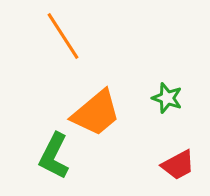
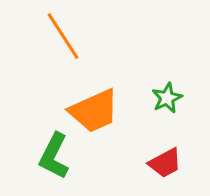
green star: rotated 28 degrees clockwise
orange trapezoid: moved 2 px left, 2 px up; rotated 16 degrees clockwise
red trapezoid: moved 13 px left, 2 px up
